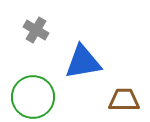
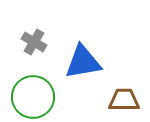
gray cross: moved 2 px left, 12 px down
